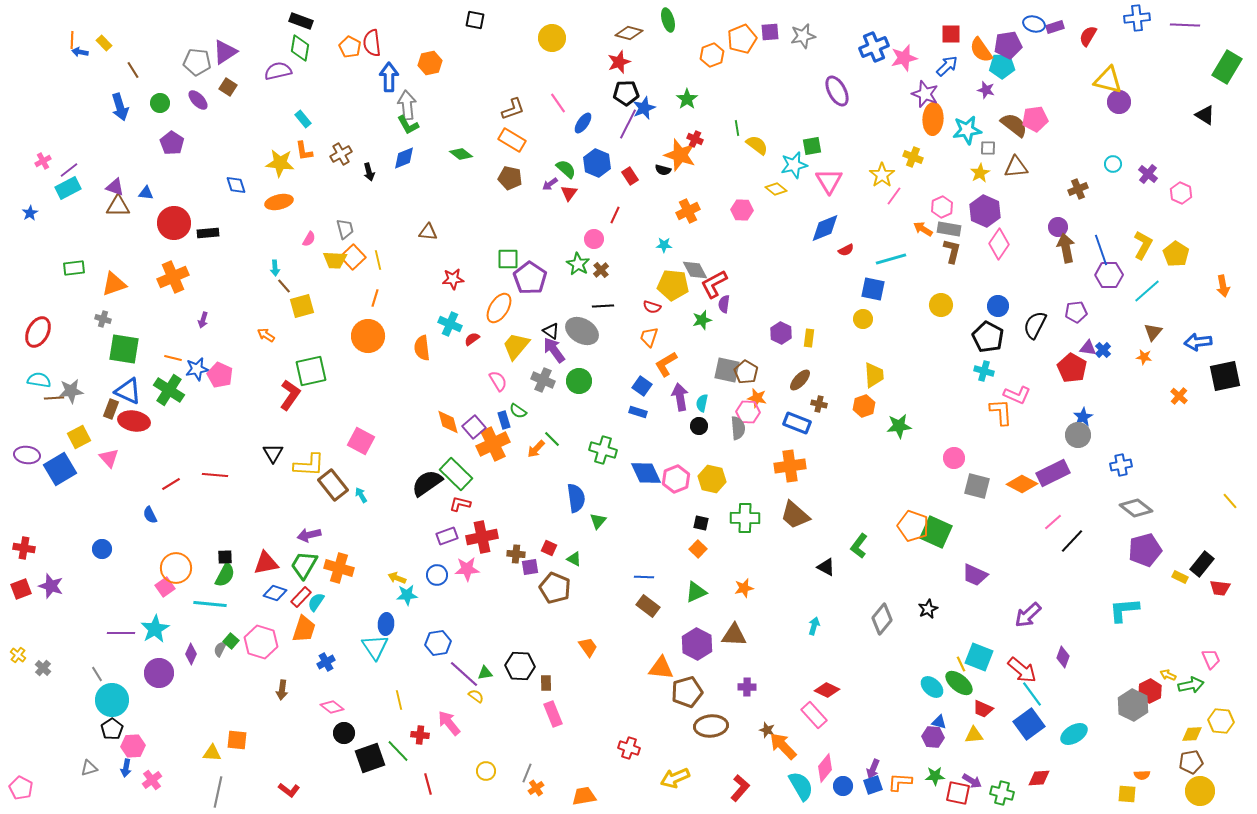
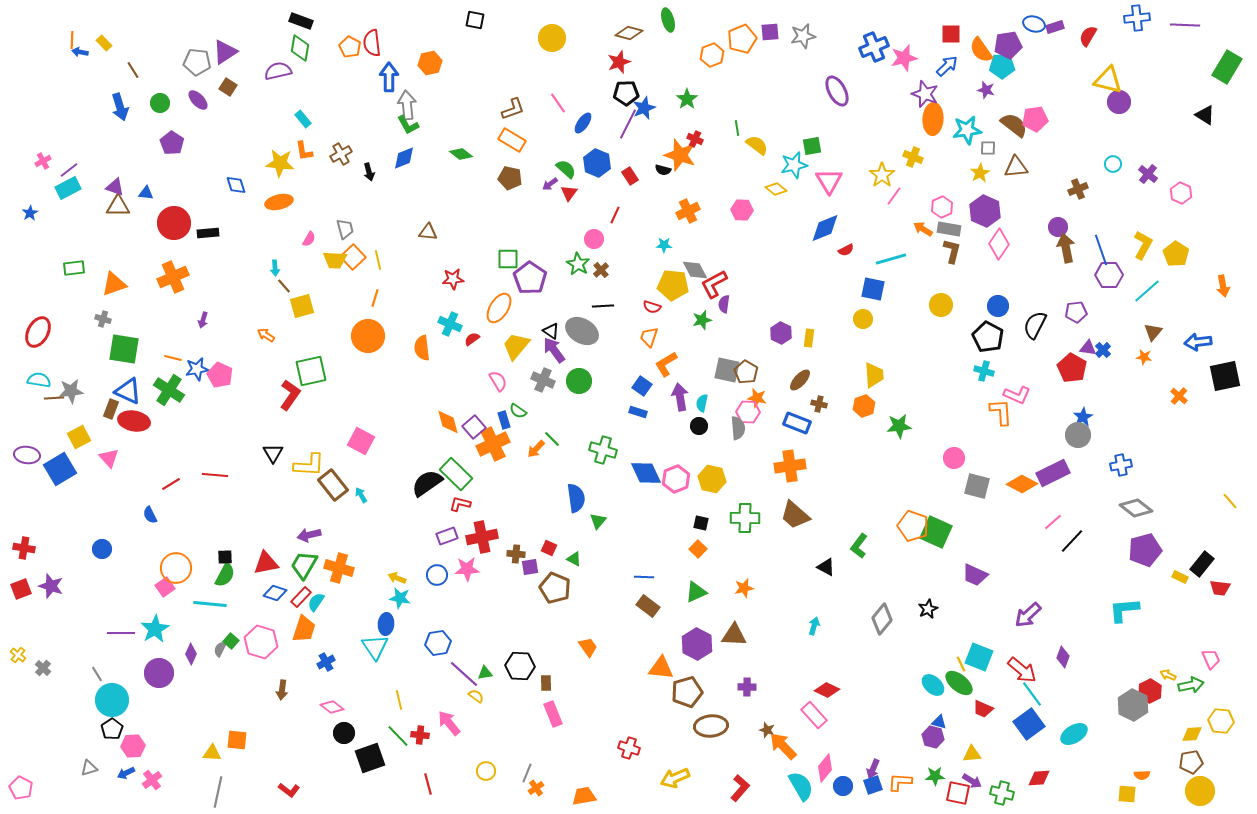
cyan star at (407, 595): moved 7 px left, 3 px down; rotated 15 degrees clockwise
cyan ellipse at (932, 687): moved 1 px right, 2 px up
yellow triangle at (974, 735): moved 2 px left, 19 px down
purple hexagon at (933, 737): rotated 10 degrees clockwise
green line at (398, 751): moved 15 px up
blue arrow at (126, 768): moved 5 px down; rotated 54 degrees clockwise
